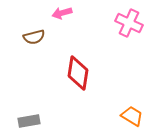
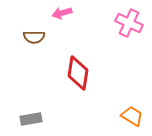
brown semicircle: rotated 15 degrees clockwise
gray rectangle: moved 2 px right, 2 px up
